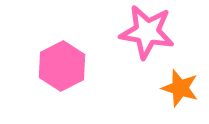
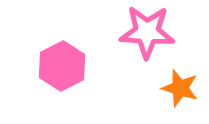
pink star: rotated 6 degrees counterclockwise
